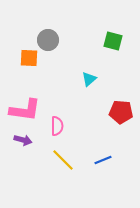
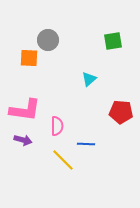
green square: rotated 24 degrees counterclockwise
blue line: moved 17 px left, 16 px up; rotated 24 degrees clockwise
